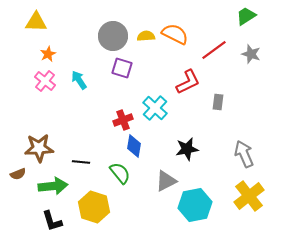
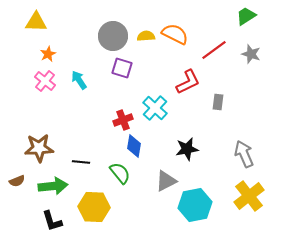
brown semicircle: moved 1 px left, 7 px down
yellow hexagon: rotated 16 degrees counterclockwise
